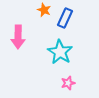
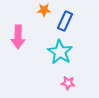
orange star: rotated 24 degrees counterclockwise
blue rectangle: moved 3 px down
pink star: rotated 24 degrees clockwise
